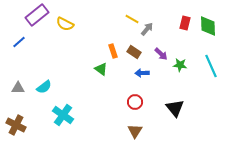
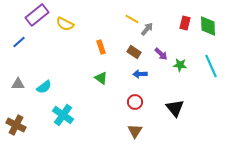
orange rectangle: moved 12 px left, 4 px up
green triangle: moved 9 px down
blue arrow: moved 2 px left, 1 px down
gray triangle: moved 4 px up
